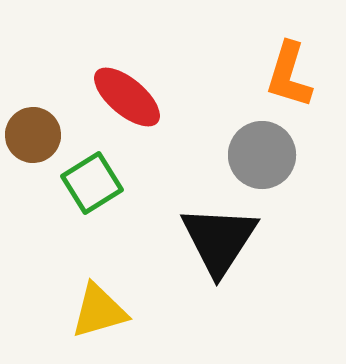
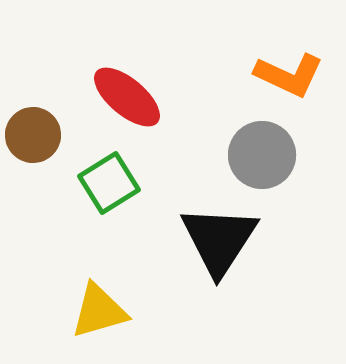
orange L-shape: rotated 82 degrees counterclockwise
green square: moved 17 px right
